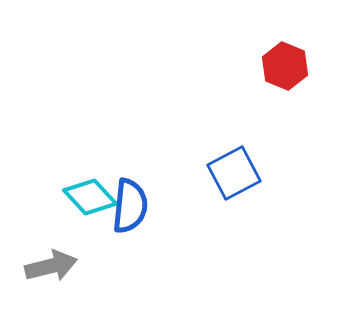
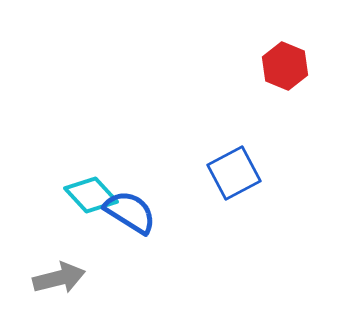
cyan diamond: moved 1 px right, 2 px up
blue semicircle: moved 6 px down; rotated 64 degrees counterclockwise
gray arrow: moved 8 px right, 12 px down
